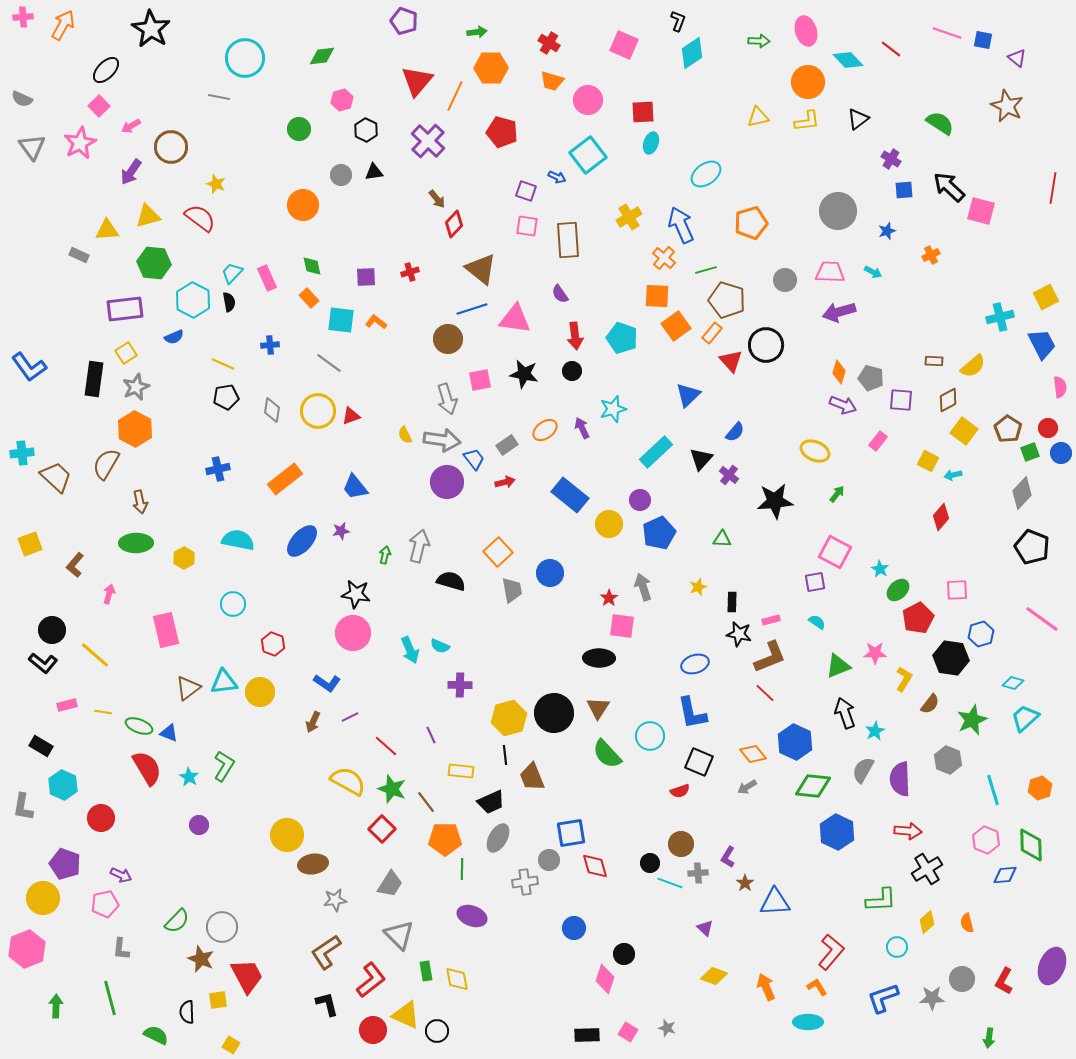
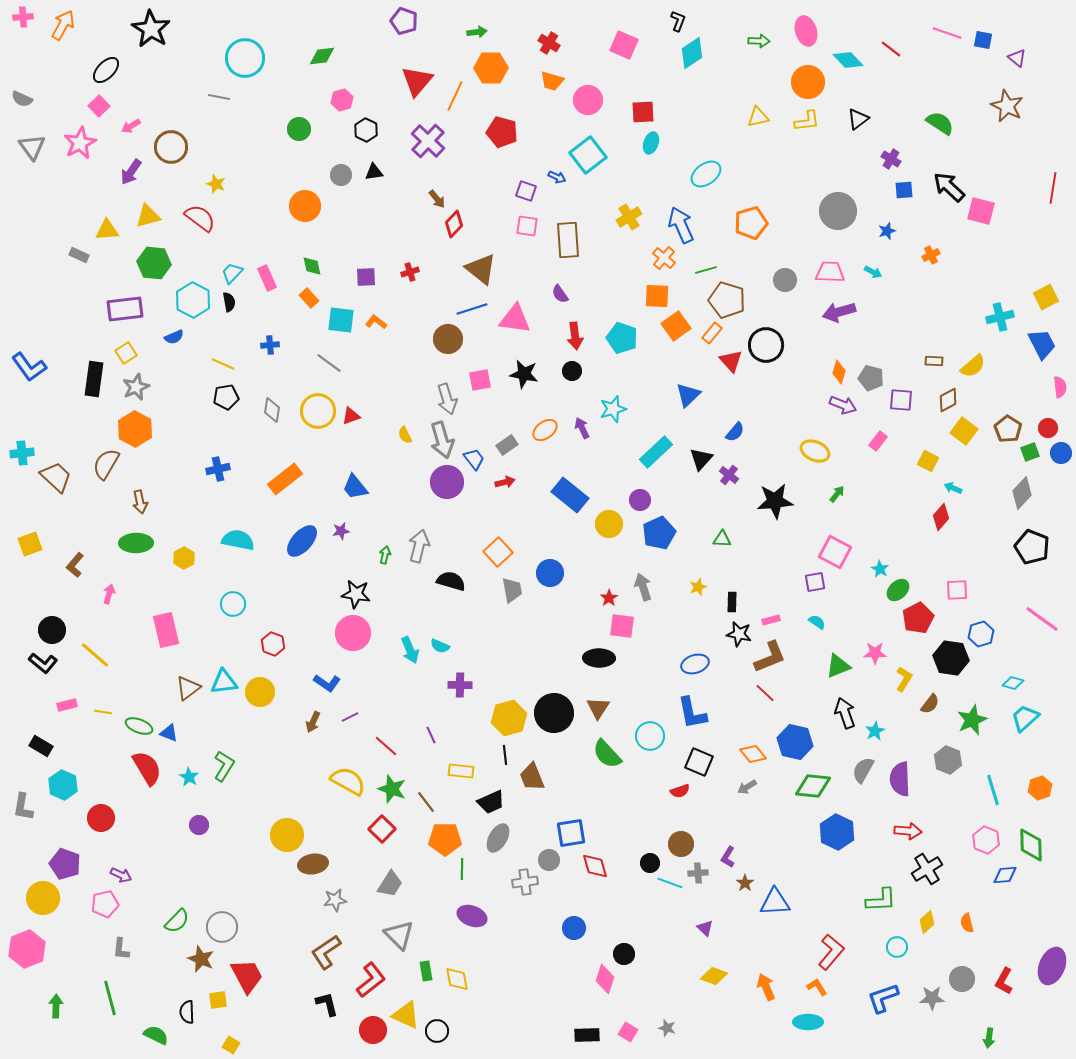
orange circle at (303, 205): moved 2 px right, 1 px down
gray arrow at (442, 440): rotated 66 degrees clockwise
cyan arrow at (953, 475): moved 13 px down; rotated 36 degrees clockwise
blue hexagon at (795, 742): rotated 12 degrees counterclockwise
